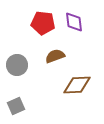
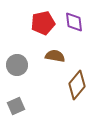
red pentagon: rotated 20 degrees counterclockwise
brown semicircle: rotated 30 degrees clockwise
brown diamond: rotated 48 degrees counterclockwise
